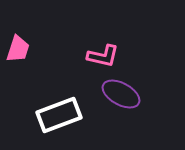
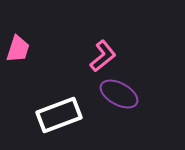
pink L-shape: rotated 52 degrees counterclockwise
purple ellipse: moved 2 px left
